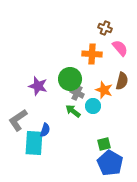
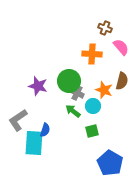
pink semicircle: moved 1 px right, 1 px up
green circle: moved 1 px left, 2 px down
green square: moved 12 px left, 13 px up
